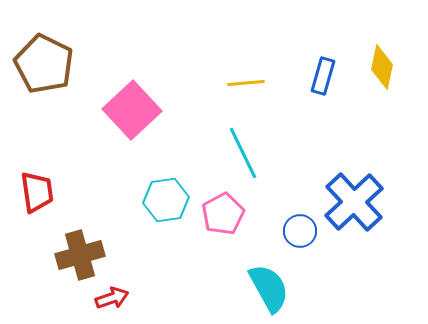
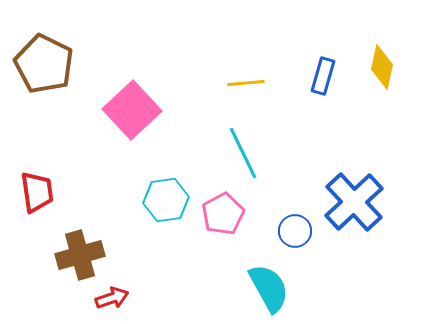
blue circle: moved 5 px left
